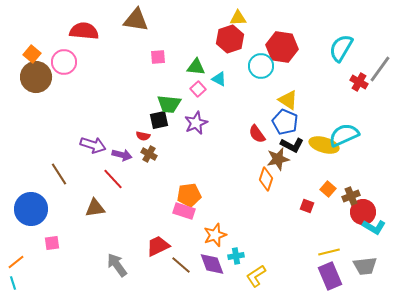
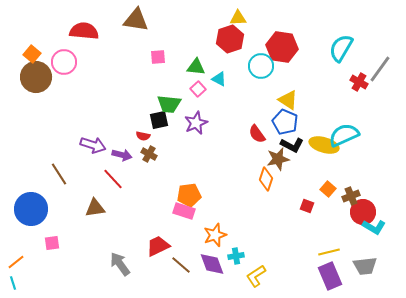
gray arrow at (117, 265): moved 3 px right, 1 px up
